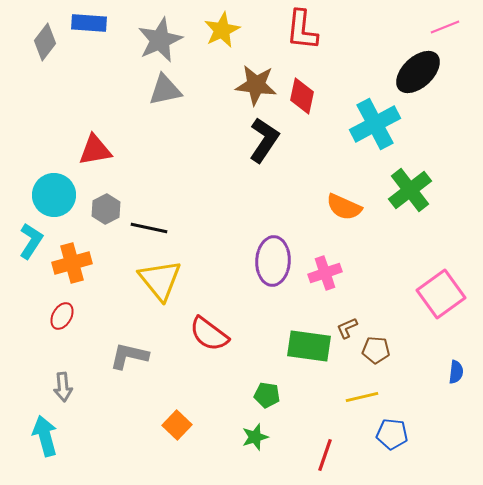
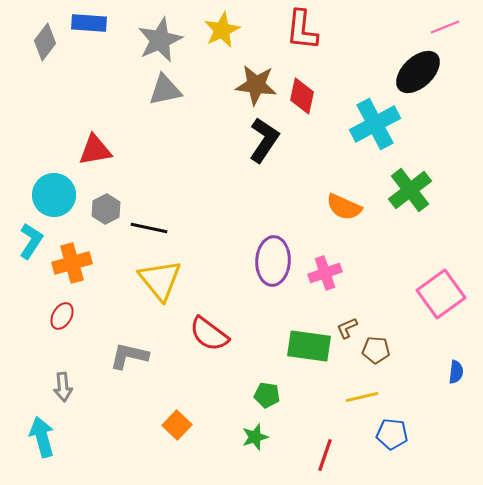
cyan arrow: moved 3 px left, 1 px down
